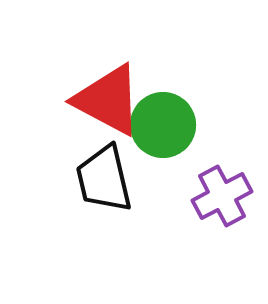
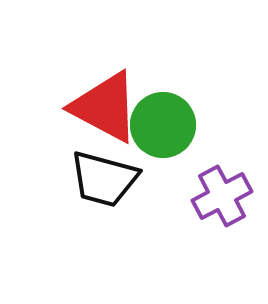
red triangle: moved 3 px left, 7 px down
black trapezoid: rotated 62 degrees counterclockwise
